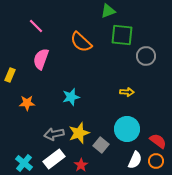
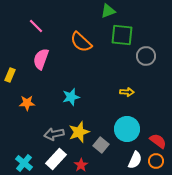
yellow star: moved 1 px up
white rectangle: moved 2 px right; rotated 10 degrees counterclockwise
